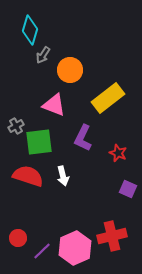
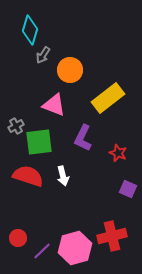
pink hexagon: rotated 8 degrees clockwise
